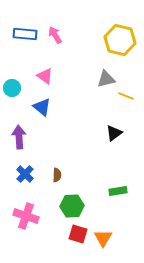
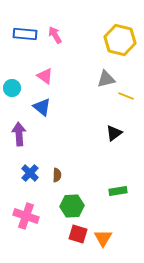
purple arrow: moved 3 px up
blue cross: moved 5 px right, 1 px up
